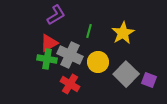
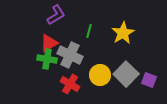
yellow circle: moved 2 px right, 13 px down
